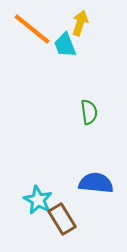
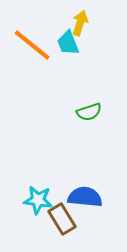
orange line: moved 16 px down
cyan trapezoid: moved 3 px right, 2 px up
green semicircle: rotated 80 degrees clockwise
blue semicircle: moved 11 px left, 14 px down
cyan star: rotated 20 degrees counterclockwise
